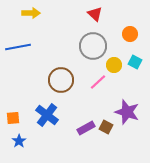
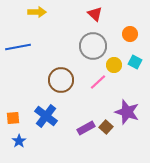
yellow arrow: moved 6 px right, 1 px up
blue cross: moved 1 px left, 1 px down
brown square: rotated 16 degrees clockwise
